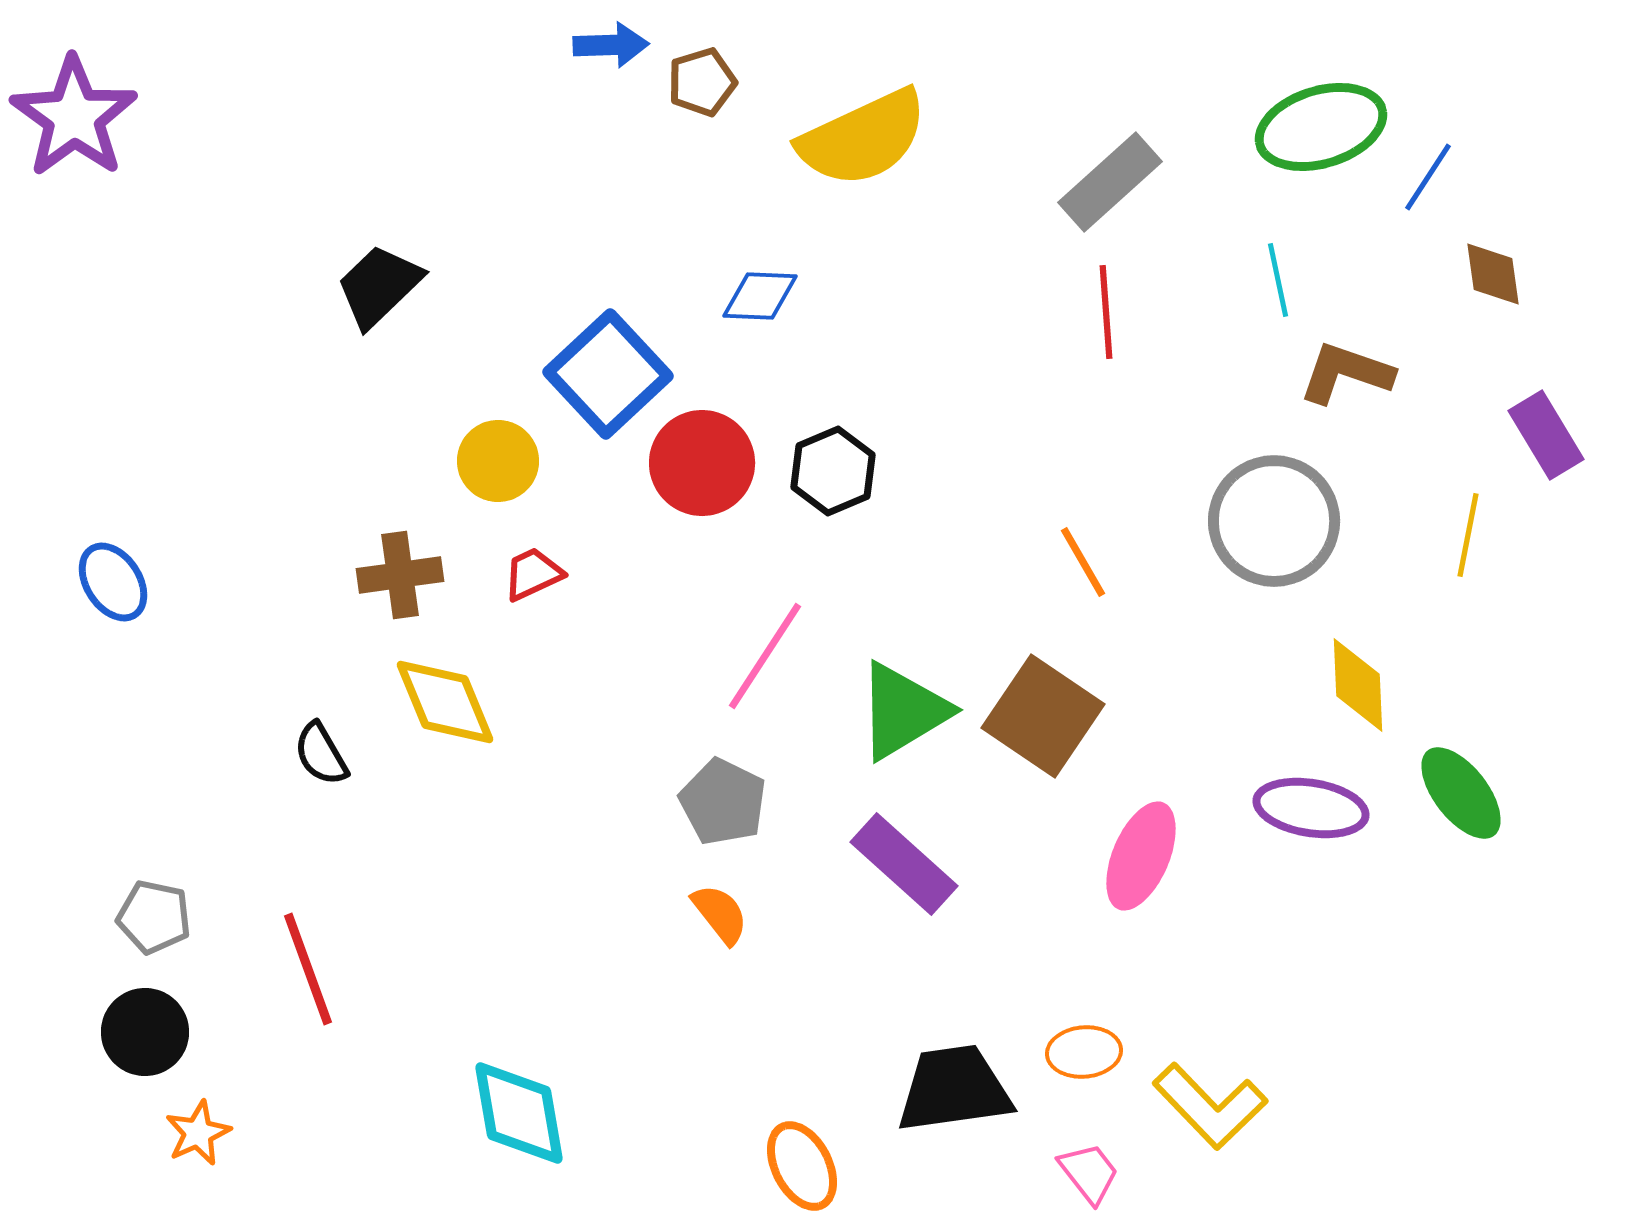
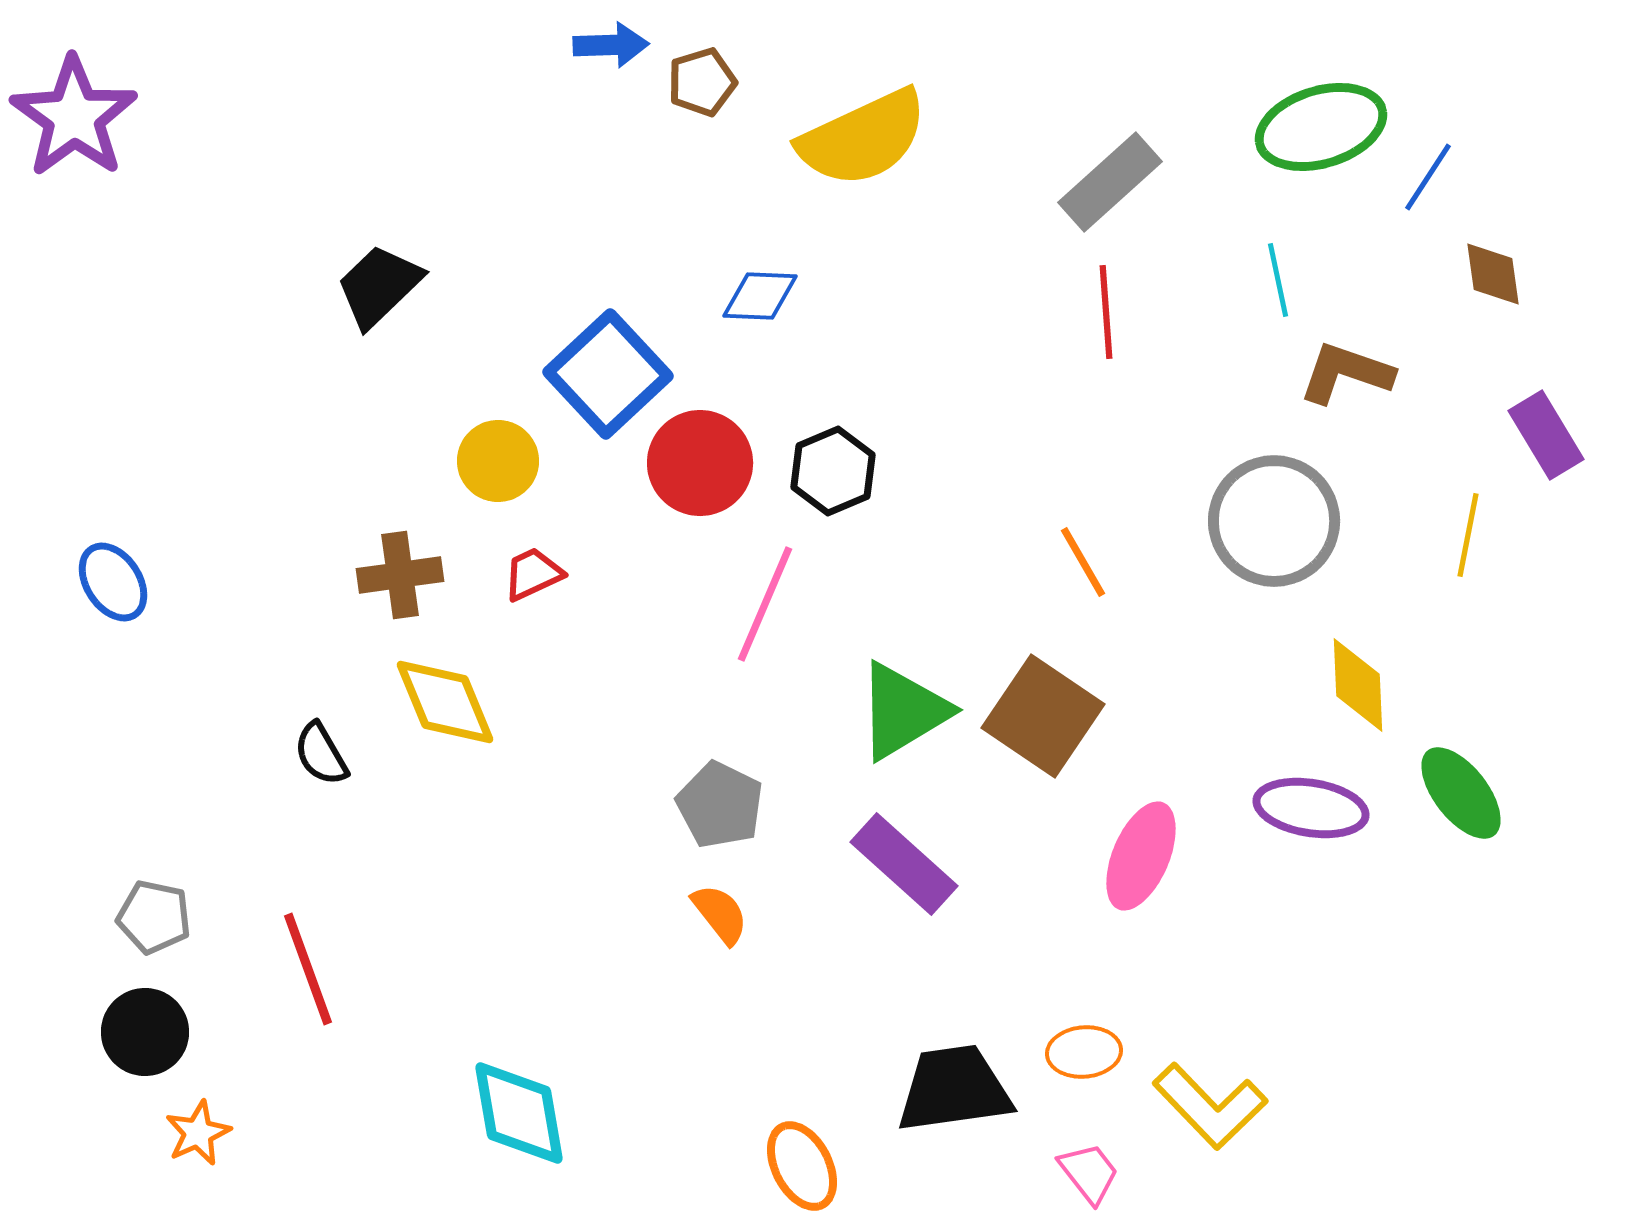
red circle at (702, 463): moved 2 px left
pink line at (765, 656): moved 52 px up; rotated 10 degrees counterclockwise
gray pentagon at (723, 802): moved 3 px left, 3 px down
